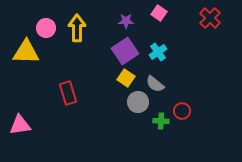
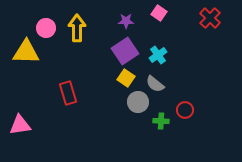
cyan cross: moved 3 px down
red circle: moved 3 px right, 1 px up
